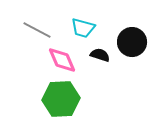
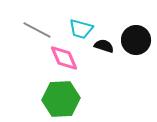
cyan trapezoid: moved 2 px left, 1 px down
black circle: moved 4 px right, 2 px up
black semicircle: moved 4 px right, 9 px up
pink diamond: moved 2 px right, 2 px up
